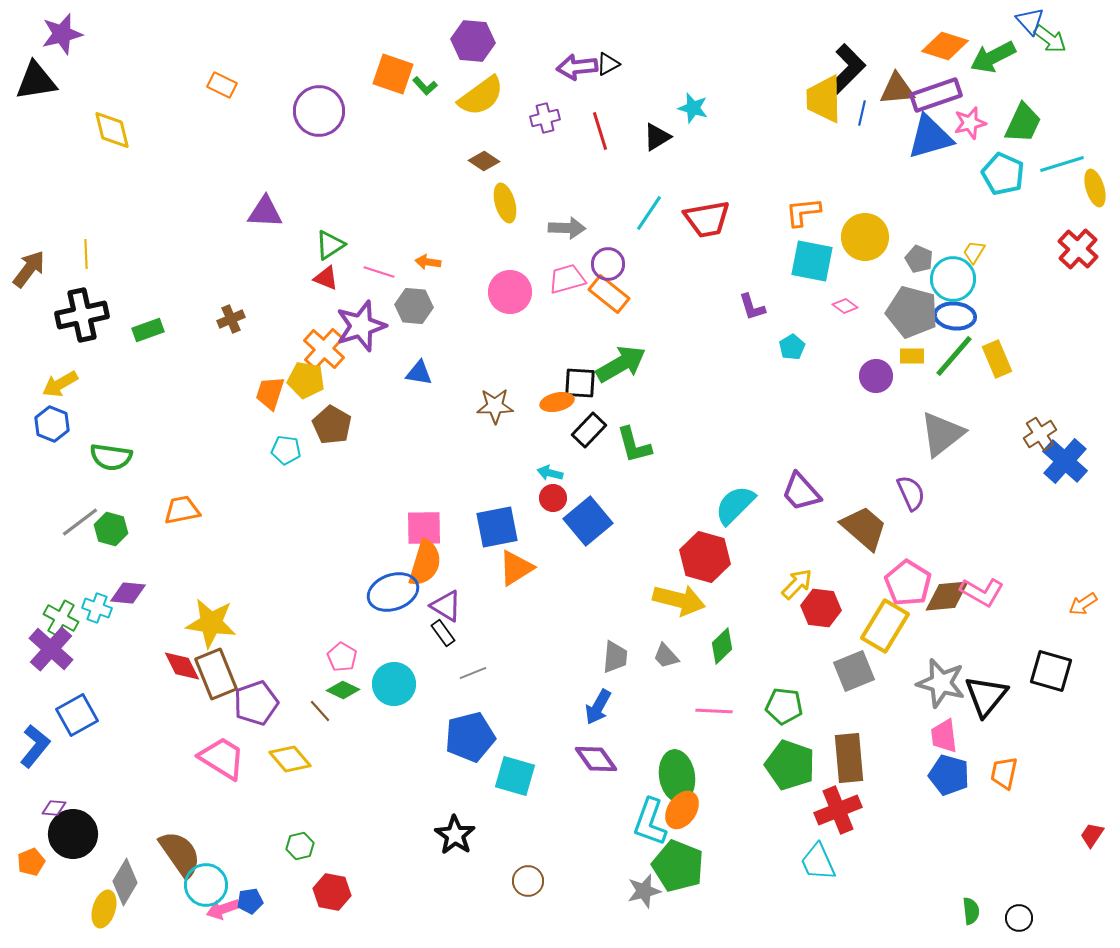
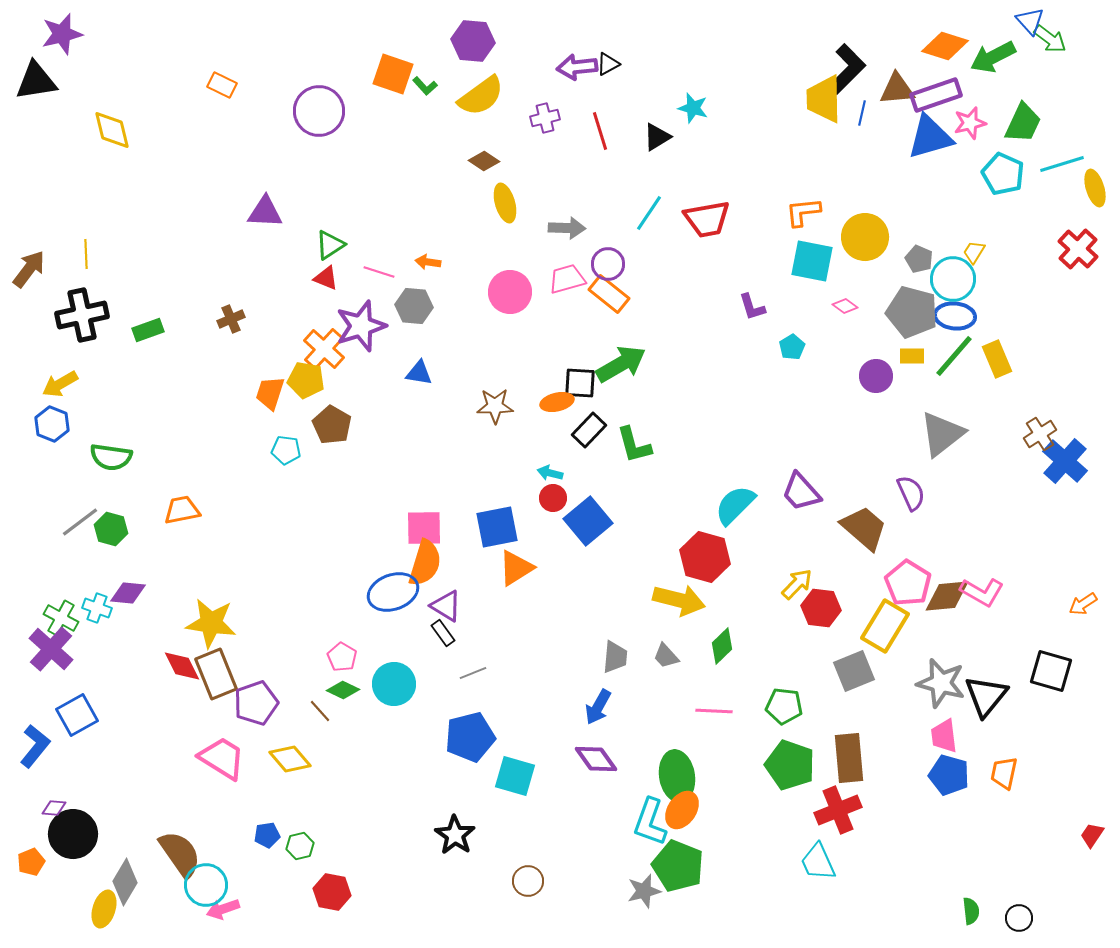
blue pentagon at (250, 901): moved 17 px right, 66 px up
